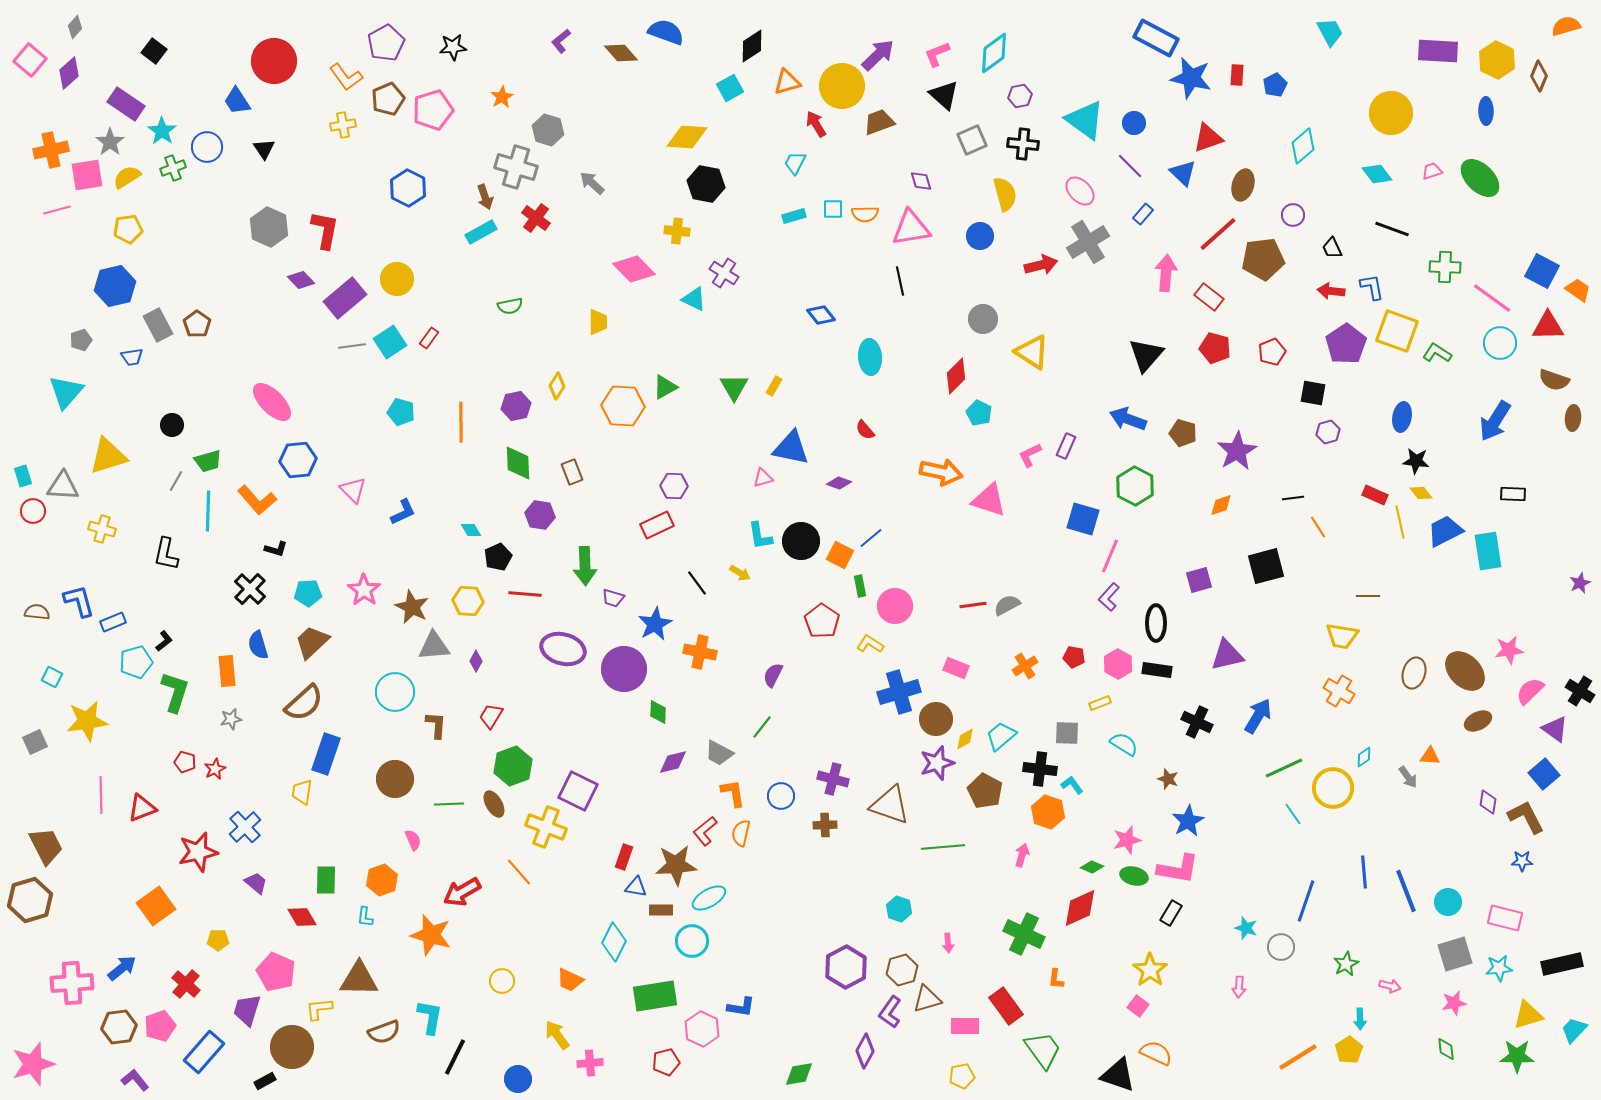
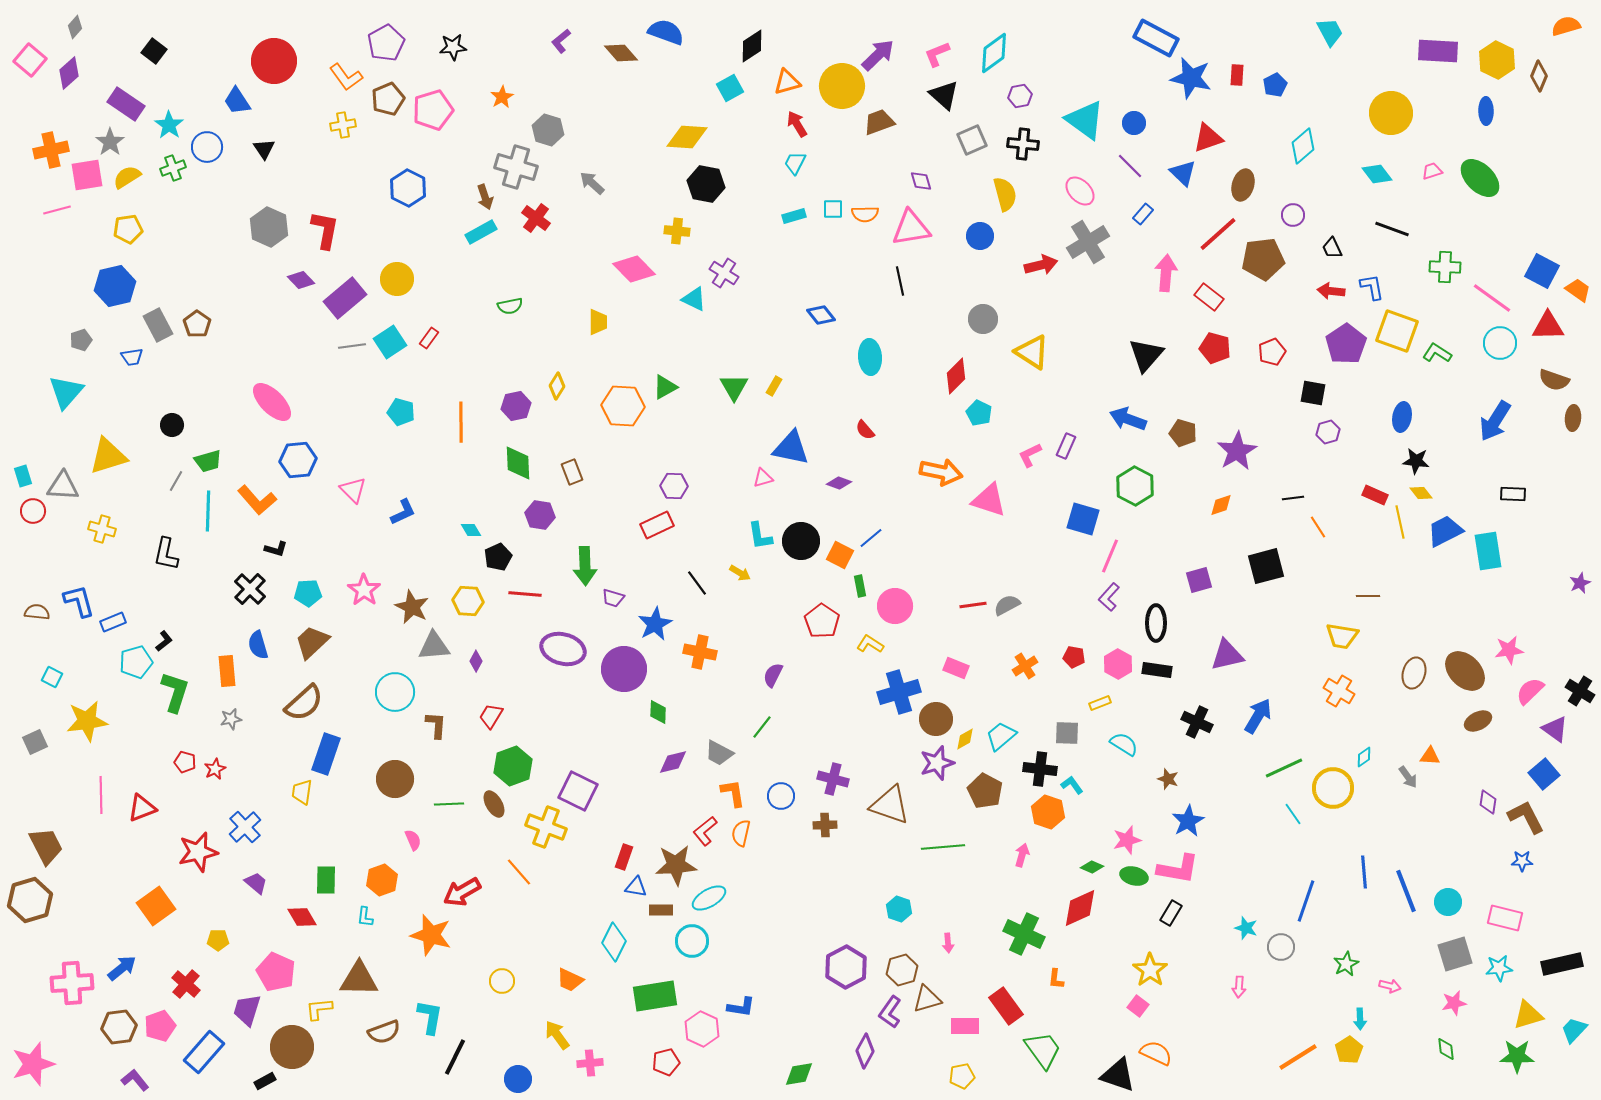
red arrow at (816, 124): moved 19 px left
cyan star at (162, 131): moved 7 px right, 6 px up
